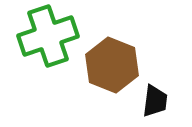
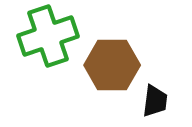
brown hexagon: rotated 22 degrees counterclockwise
